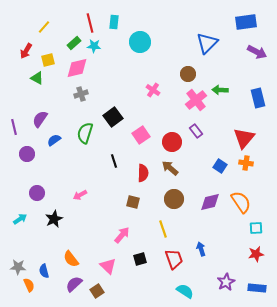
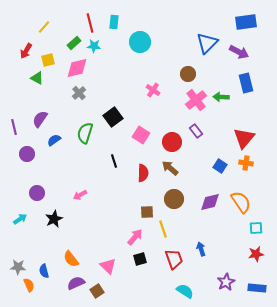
purple arrow at (257, 52): moved 18 px left
green arrow at (220, 90): moved 1 px right, 7 px down
gray cross at (81, 94): moved 2 px left, 1 px up; rotated 24 degrees counterclockwise
blue rectangle at (258, 98): moved 12 px left, 15 px up
pink square at (141, 135): rotated 24 degrees counterclockwise
brown square at (133, 202): moved 14 px right, 10 px down; rotated 16 degrees counterclockwise
pink arrow at (122, 235): moved 13 px right, 2 px down
purple semicircle at (74, 284): moved 2 px right, 1 px up; rotated 18 degrees clockwise
